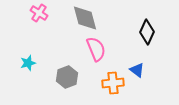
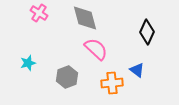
pink semicircle: rotated 25 degrees counterclockwise
orange cross: moved 1 px left
